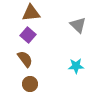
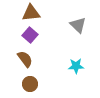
purple square: moved 2 px right
